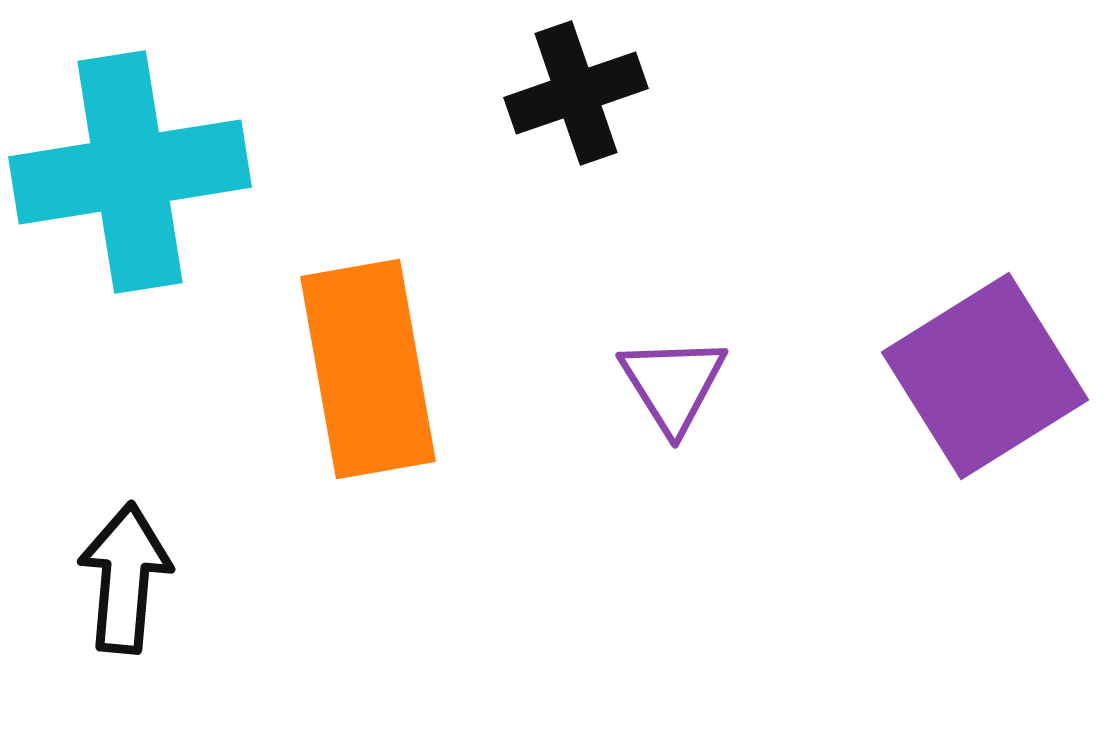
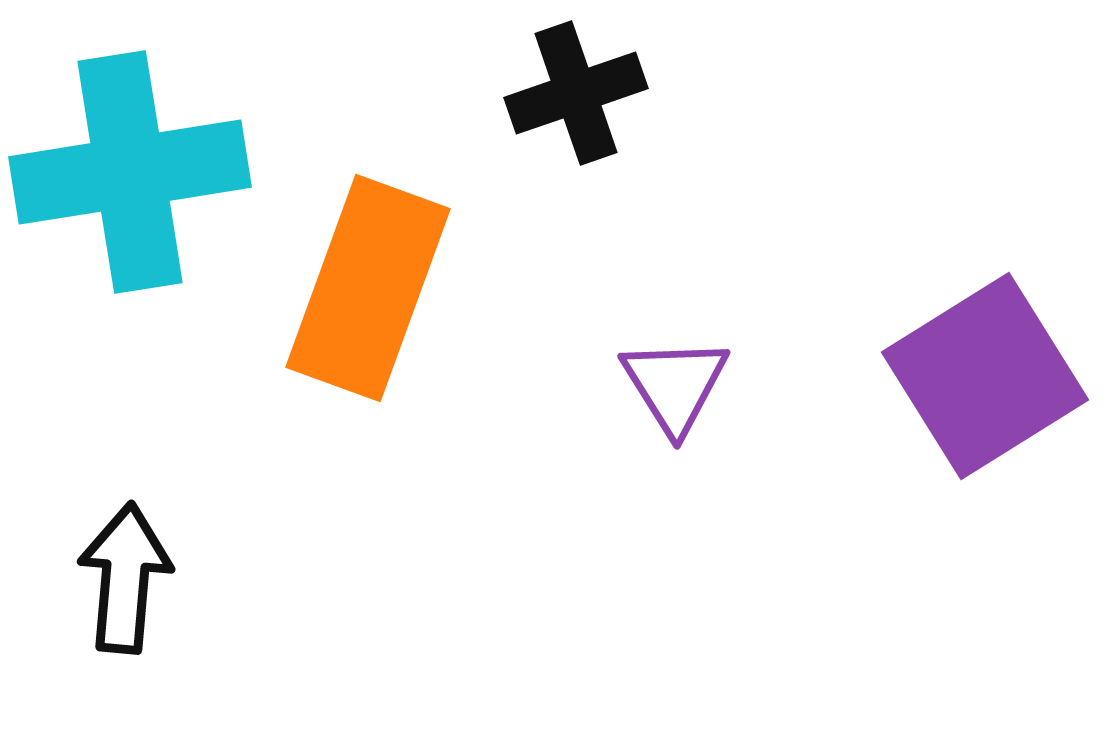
orange rectangle: moved 81 px up; rotated 30 degrees clockwise
purple triangle: moved 2 px right, 1 px down
